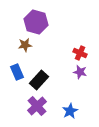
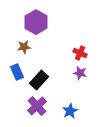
purple hexagon: rotated 15 degrees clockwise
brown star: moved 1 px left, 2 px down
purple star: moved 1 px down
